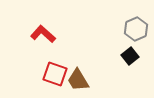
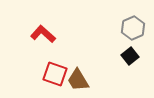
gray hexagon: moved 3 px left, 1 px up
